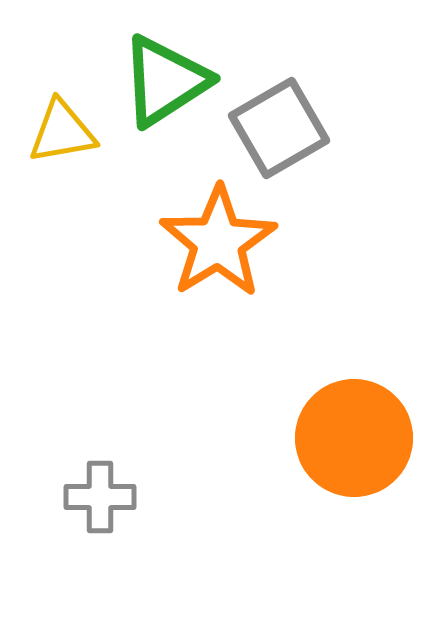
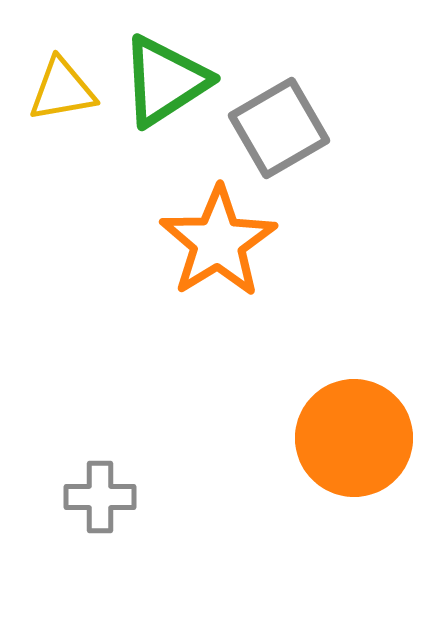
yellow triangle: moved 42 px up
